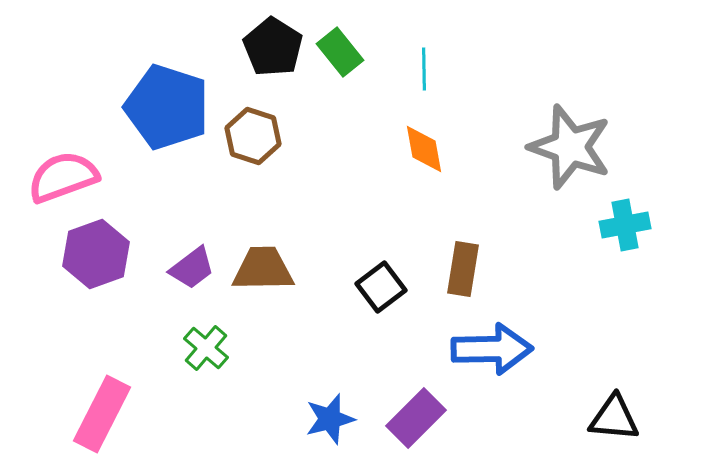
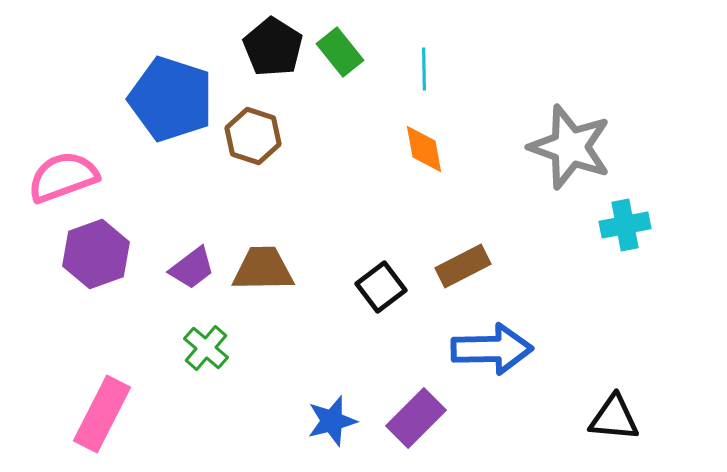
blue pentagon: moved 4 px right, 8 px up
brown rectangle: moved 3 px up; rotated 54 degrees clockwise
blue star: moved 2 px right, 2 px down
